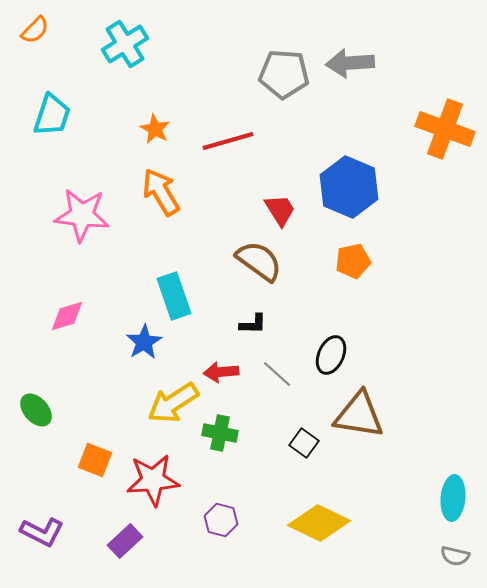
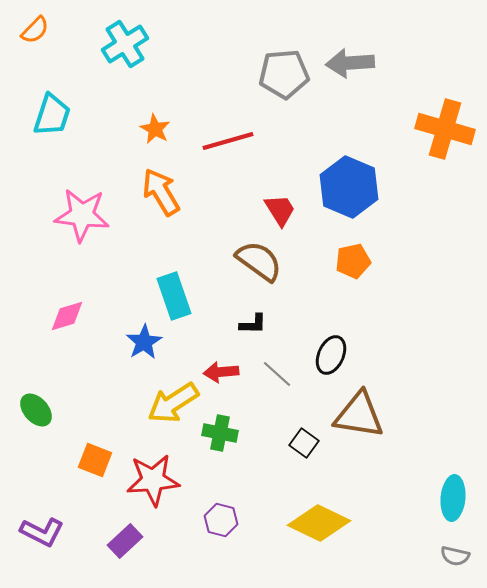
gray pentagon: rotated 9 degrees counterclockwise
orange cross: rotated 4 degrees counterclockwise
